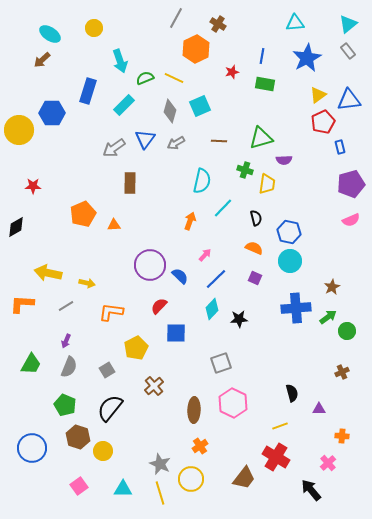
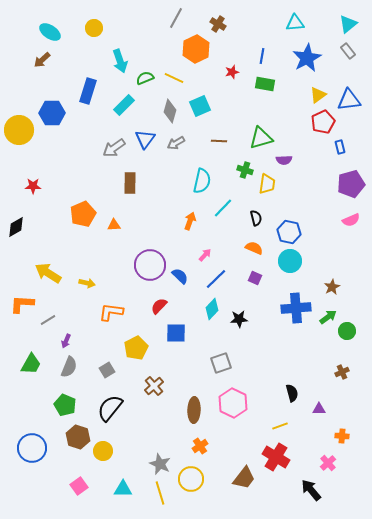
cyan ellipse at (50, 34): moved 2 px up
yellow arrow at (48, 273): rotated 20 degrees clockwise
gray line at (66, 306): moved 18 px left, 14 px down
